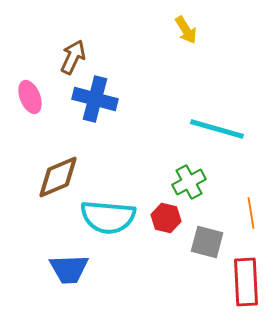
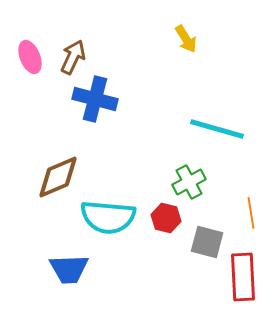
yellow arrow: moved 9 px down
pink ellipse: moved 40 px up
red rectangle: moved 3 px left, 5 px up
